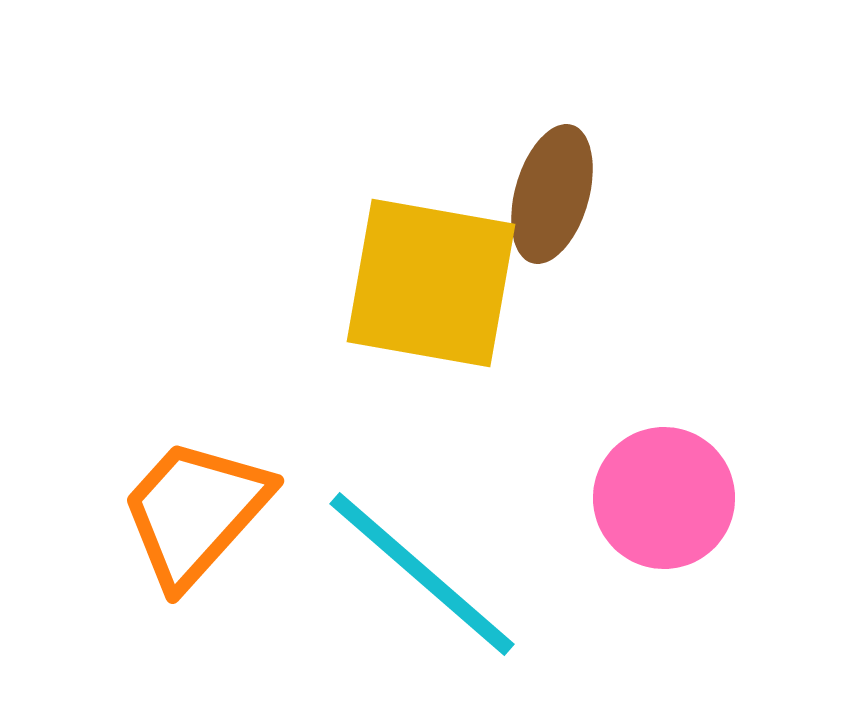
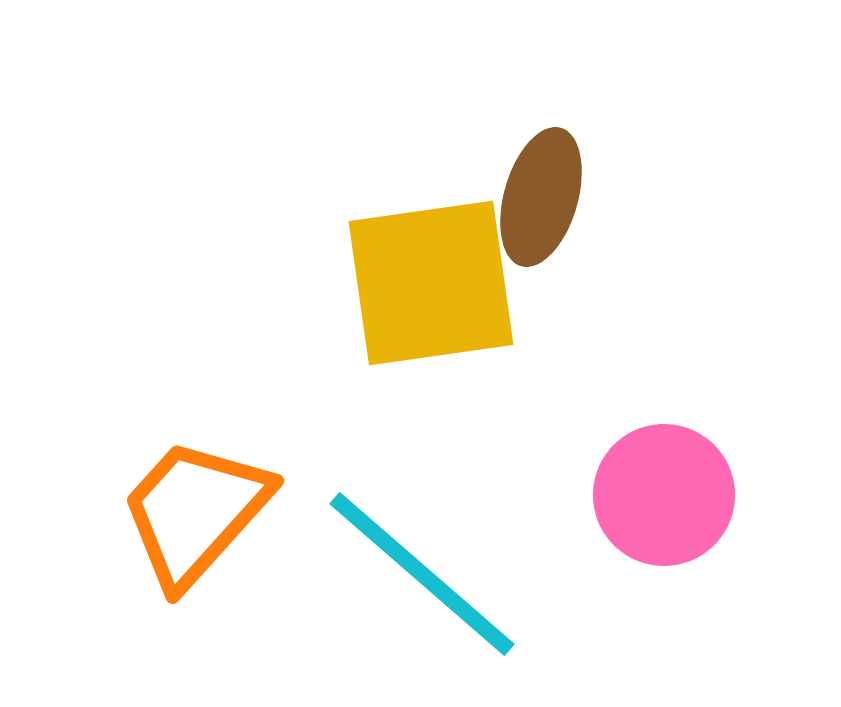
brown ellipse: moved 11 px left, 3 px down
yellow square: rotated 18 degrees counterclockwise
pink circle: moved 3 px up
